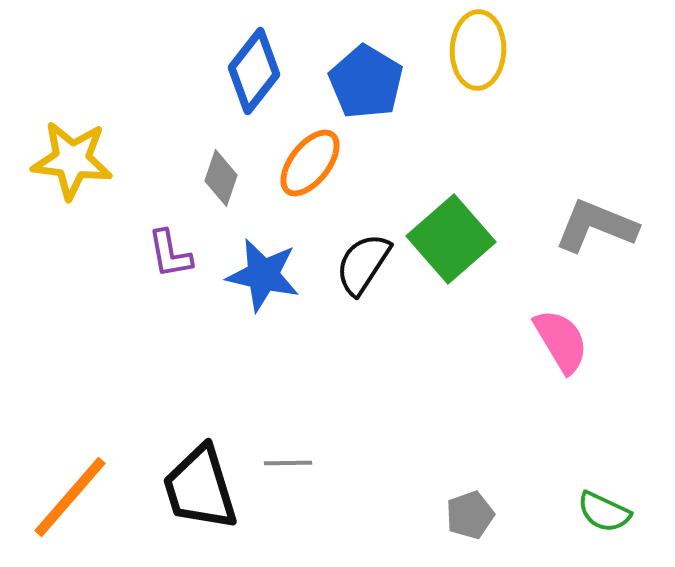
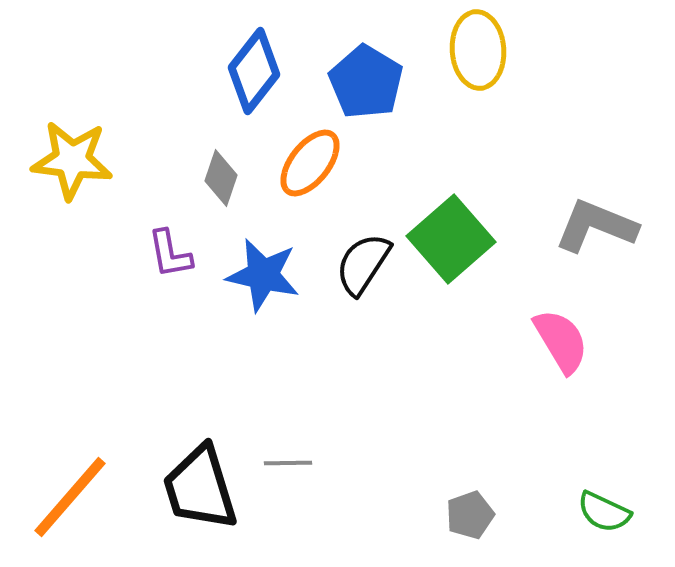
yellow ellipse: rotated 6 degrees counterclockwise
